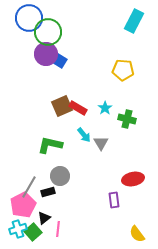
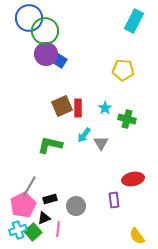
green circle: moved 3 px left, 1 px up
red rectangle: rotated 60 degrees clockwise
cyan arrow: rotated 77 degrees clockwise
gray circle: moved 16 px right, 30 px down
black rectangle: moved 2 px right, 7 px down
black triangle: rotated 16 degrees clockwise
cyan cross: moved 1 px down
yellow semicircle: moved 2 px down
